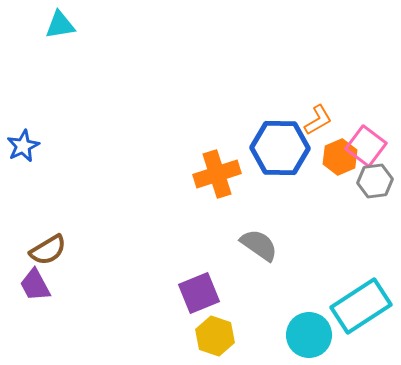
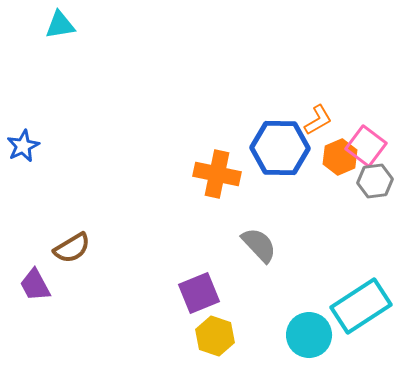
orange cross: rotated 30 degrees clockwise
gray semicircle: rotated 12 degrees clockwise
brown semicircle: moved 24 px right, 2 px up
